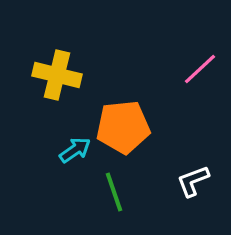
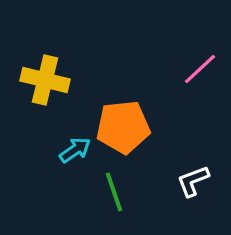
yellow cross: moved 12 px left, 5 px down
